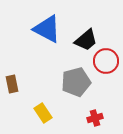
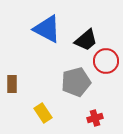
brown rectangle: rotated 12 degrees clockwise
